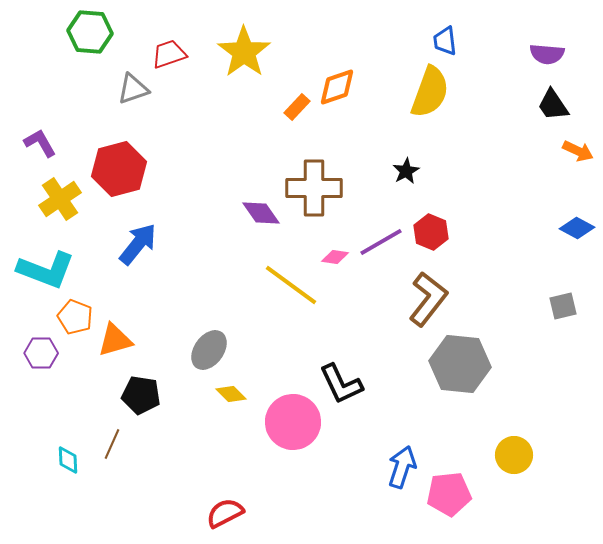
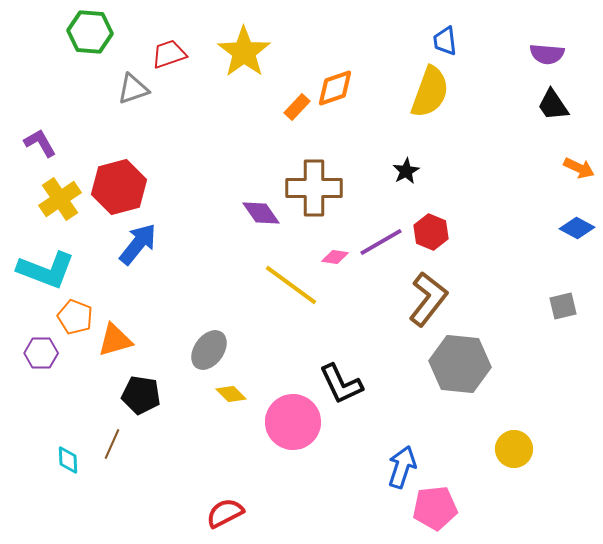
orange diamond at (337, 87): moved 2 px left, 1 px down
orange arrow at (578, 151): moved 1 px right, 17 px down
red hexagon at (119, 169): moved 18 px down
yellow circle at (514, 455): moved 6 px up
pink pentagon at (449, 494): moved 14 px left, 14 px down
